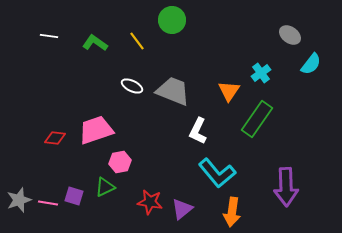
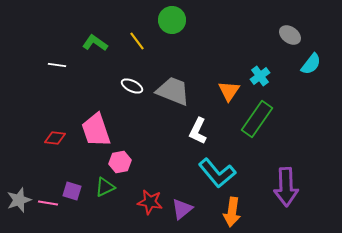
white line: moved 8 px right, 29 px down
cyan cross: moved 1 px left, 3 px down
pink trapezoid: rotated 90 degrees counterclockwise
purple square: moved 2 px left, 5 px up
